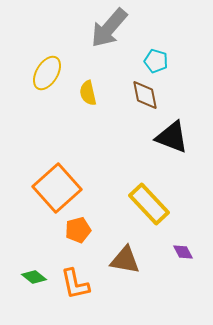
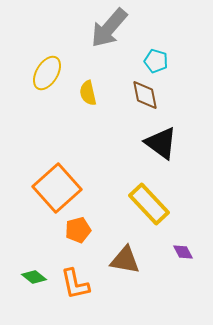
black triangle: moved 11 px left, 6 px down; rotated 15 degrees clockwise
